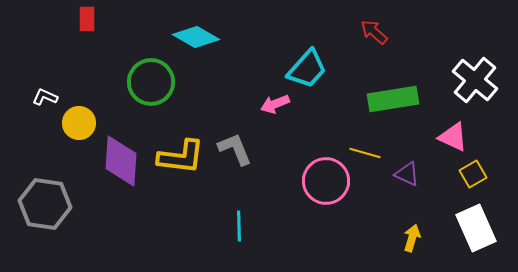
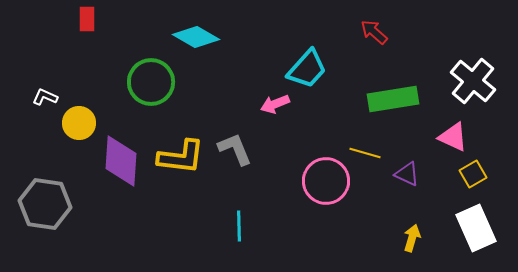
white cross: moved 2 px left, 1 px down
